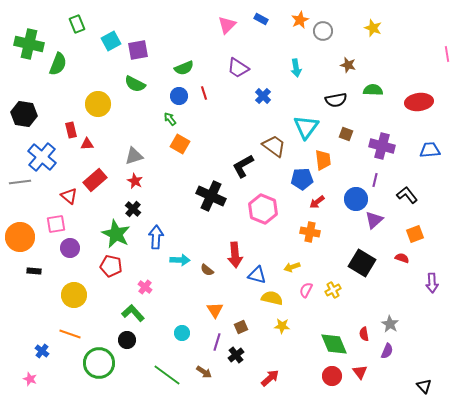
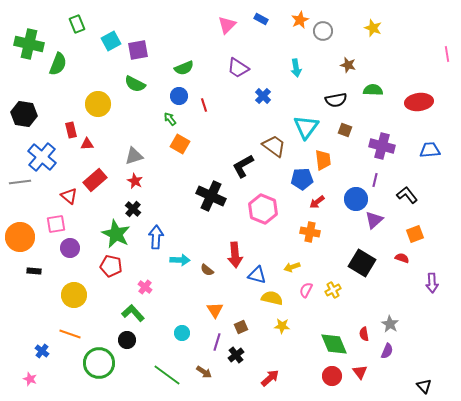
red line at (204, 93): moved 12 px down
brown square at (346, 134): moved 1 px left, 4 px up
